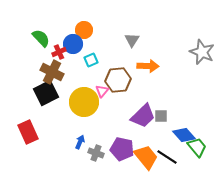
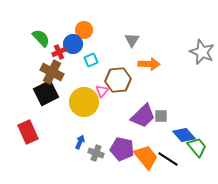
orange arrow: moved 1 px right, 2 px up
black line: moved 1 px right, 2 px down
